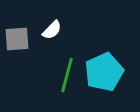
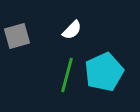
white semicircle: moved 20 px right
gray square: moved 3 px up; rotated 12 degrees counterclockwise
